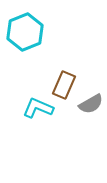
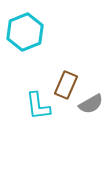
brown rectangle: moved 2 px right
cyan L-shape: moved 2 px up; rotated 120 degrees counterclockwise
